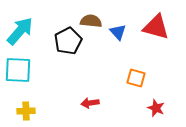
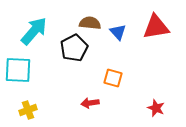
brown semicircle: moved 1 px left, 2 px down
red triangle: rotated 24 degrees counterclockwise
cyan arrow: moved 14 px right
black pentagon: moved 6 px right, 7 px down
orange square: moved 23 px left
yellow cross: moved 2 px right, 1 px up; rotated 18 degrees counterclockwise
